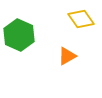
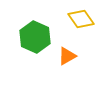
green hexagon: moved 16 px right, 2 px down
